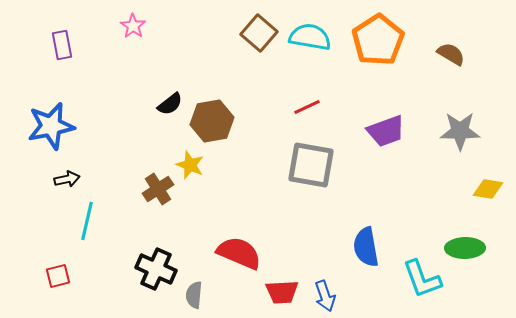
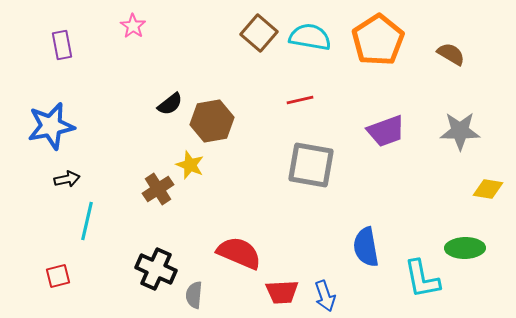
red line: moved 7 px left, 7 px up; rotated 12 degrees clockwise
cyan L-shape: rotated 9 degrees clockwise
